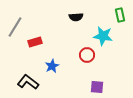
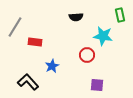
red rectangle: rotated 24 degrees clockwise
black L-shape: rotated 10 degrees clockwise
purple square: moved 2 px up
